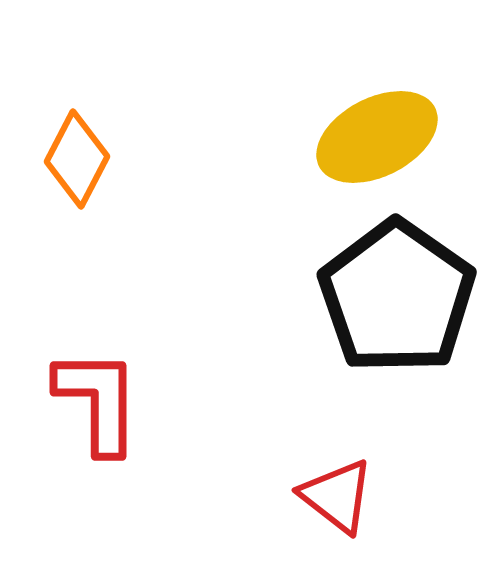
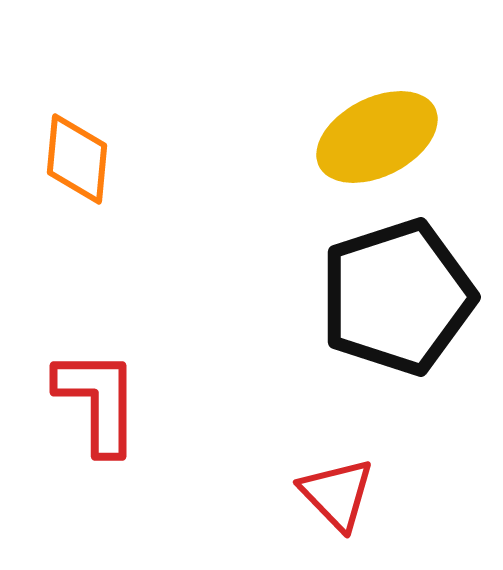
orange diamond: rotated 22 degrees counterclockwise
black pentagon: rotated 19 degrees clockwise
red triangle: moved 2 px up; rotated 8 degrees clockwise
